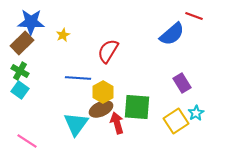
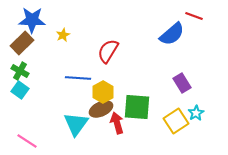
blue star: moved 1 px right, 2 px up
